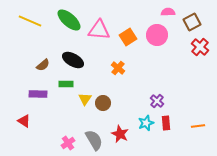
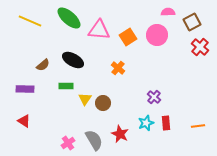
green ellipse: moved 2 px up
green rectangle: moved 2 px down
purple rectangle: moved 13 px left, 5 px up
purple cross: moved 3 px left, 4 px up
